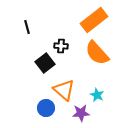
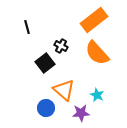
black cross: rotated 24 degrees clockwise
